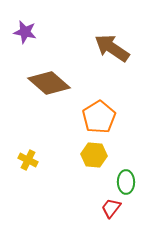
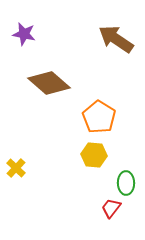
purple star: moved 1 px left, 2 px down
brown arrow: moved 4 px right, 9 px up
orange pentagon: rotated 8 degrees counterclockwise
yellow cross: moved 12 px left, 8 px down; rotated 18 degrees clockwise
green ellipse: moved 1 px down
